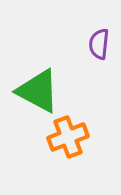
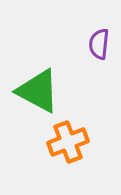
orange cross: moved 5 px down
